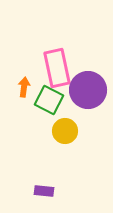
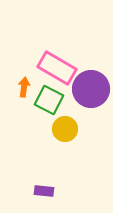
pink rectangle: rotated 48 degrees counterclockwise
purple circle: moved 3 px right, 1 px up
yellow circle: moved 2 px up
